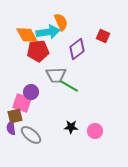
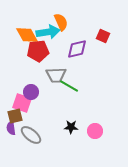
purple diamond: rotated 25 degrees clockwise
